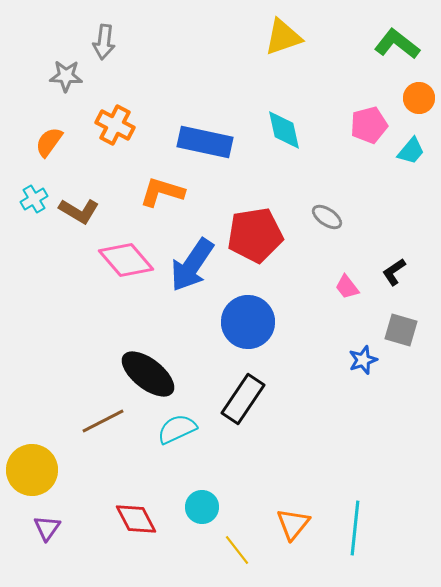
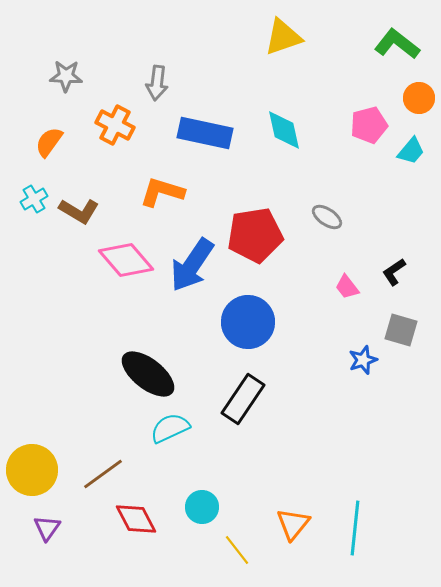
gray arrow: moved 53 px right, 41 px down
blue rectangle: moved 9 px up
brown line: moved 53 px down; rotated 9 degrees counterclockwise
cyan semicircle: moved 7 px left, 1 px up
